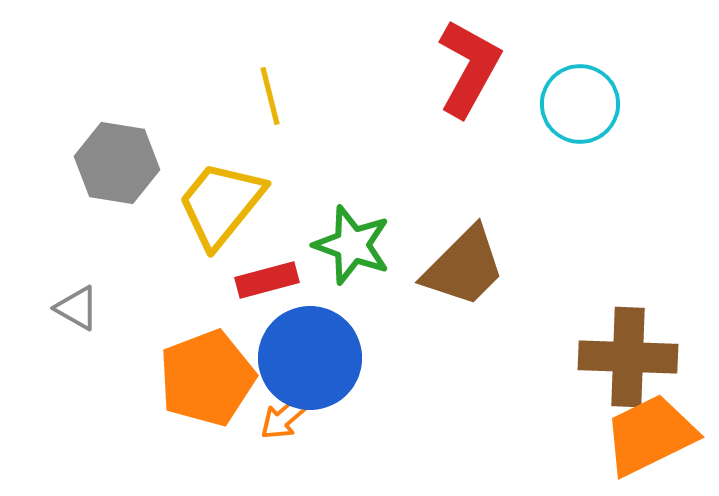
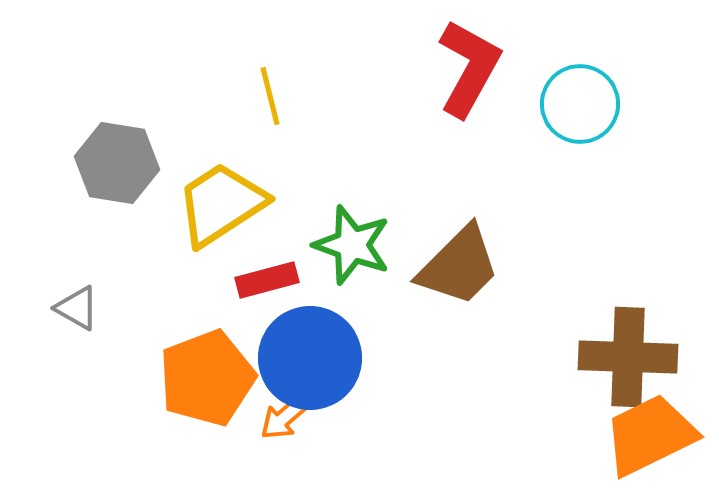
yellow trapezoid: rotated 18 degrees clockwise
brown trapezoid: moved 5 px left, 1 px up
